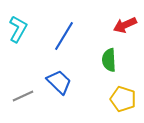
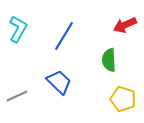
gray line: moved 6 px left
